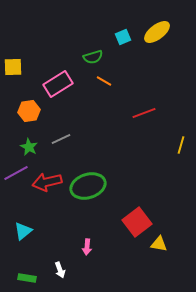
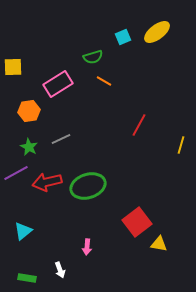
red line: moved 5 px left, 12 px down; rotated 40 degrees counterclockwise
